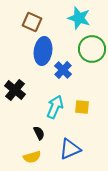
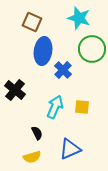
black semicircle: moved 2 px left
